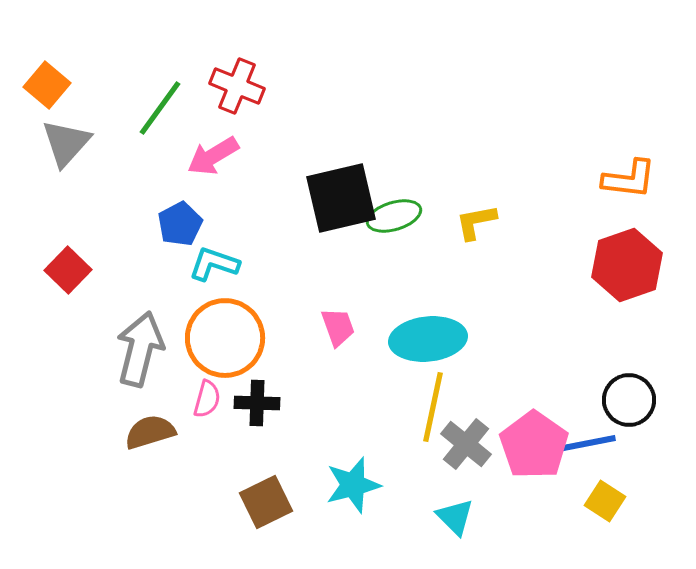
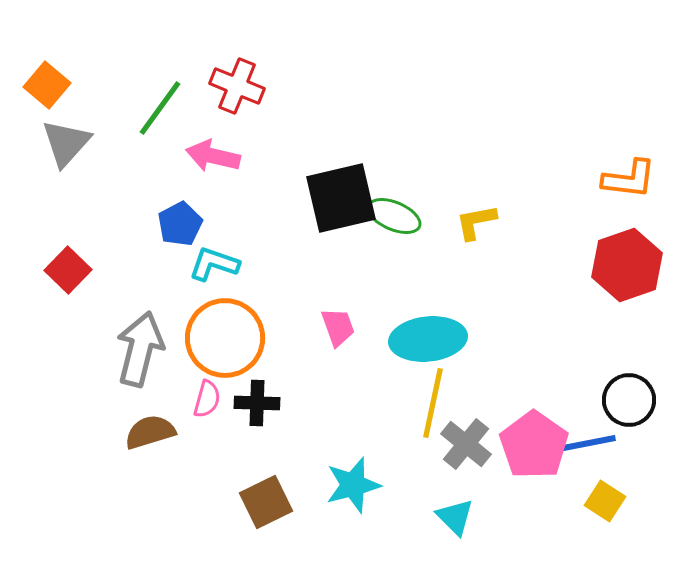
pink arrow: rotated 44 degrees clockwise
green ellipse: rotated 40 degrees clockwise
yellow line: moved 4 px up
